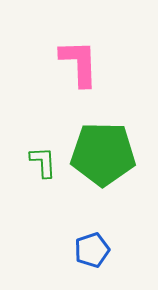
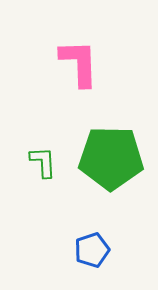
green pentagon: moved 8 px right, 4 px down
